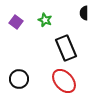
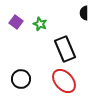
green star: moved 5 px left, 4 px down
black rectangle: moved 1 px left, 1 px down
black circle: moved 2 px right
